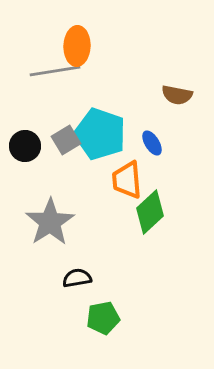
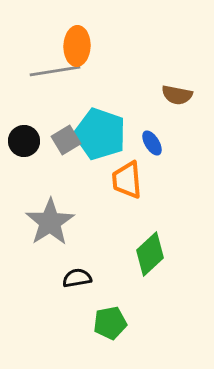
black circle: moved 1 px left, 5 px up
green diamond: moved 42 px down
green pentagon: moved 7 px right, 5 px down
